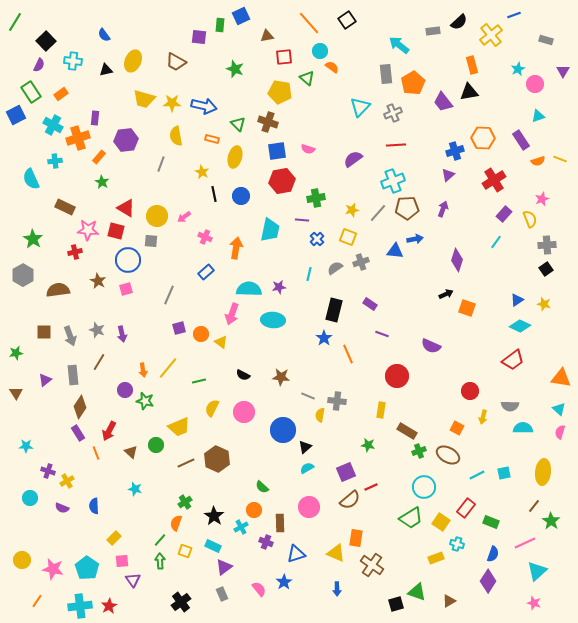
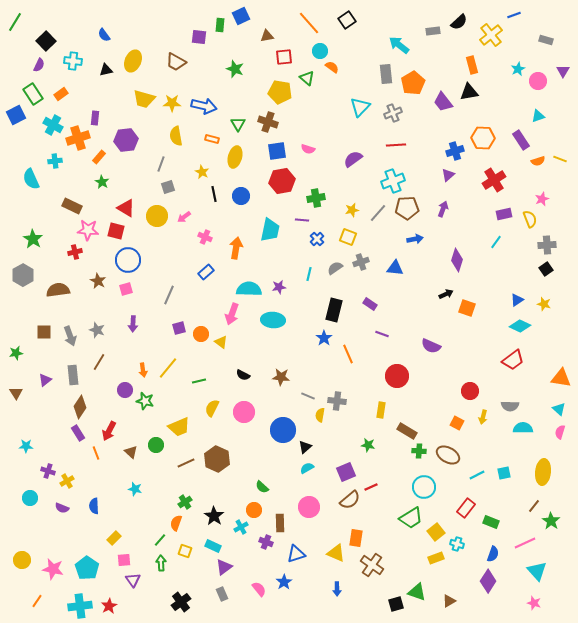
pink circle at (535, 84): moved 3 px right, 3 px up
green rectangle at (31, 92): moved 2 px right, 2 px down
green triangle at (238, 124): rotated 14 degrees clockwise
brown rectangle at (65, 207): moved 7 px right, 1 px up
purple rectangle at (504, 214): rotated 35 degrees clockwise
gray square at (151, 241): moved 17 px right, 54 px up; rotated 24 degrees counterclockwise
blue triangle at (395, 251): moved 17 px down
purple arrow at (122, 334): moved 11 px right, 10 px up; rotated 14 degrees clockwise
orange square at (457, 428): moved 5 px up
green cross at (419, 451): rotated 24 degrees clockwise
yellow square at (441, 522): moved 5 px left, 10 px down; rotated 18 degrees clockwise
pink square at (122, 561): moved 2 px right, 1 px up
green arrow at (160, 561): moved 1 px right, 2 px down
cyan triangle at (537, 571): rotated 30 degrees counterclockwise
